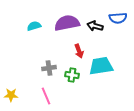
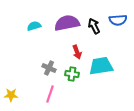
blue semicircle: moved 2 px down
black arrow: moved 1 px left; rotated 49 degrees clockwise
red arrow: moved 2 px left, 1 px down
gray cross: rotated 32 degrees clockwise
green cross: moved 1 px up
pink line: moved 4 px right, 2 px up; rotated 42 degrees clockwise
